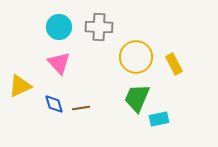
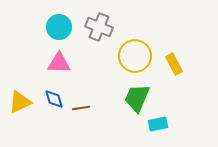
gray cross: rotated 20 degrees clockwise
yellow circle: moved 1 px left, 1 px up
pink triangle: rotated 45 degrees counterclockwise
yellow triangle: moved 16 px down
blue diamond: moved 5 px up
cyan rectangle: moved 1 px left, 5 px down
